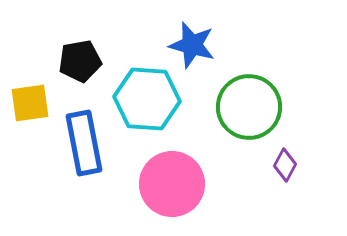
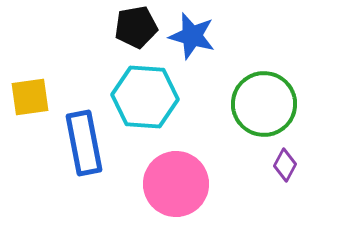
blue star: moved 9 px up
black pentagon: moved 56 px right, 34 px up
cyan hexagon: moved 2 px left, 2 px up
yellow square: moved 6 px up
green circle: moved 15 px right, 3 px up
pink circle: moved 4 px right
